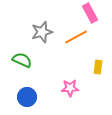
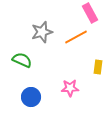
blue circle: moved 4 px right
